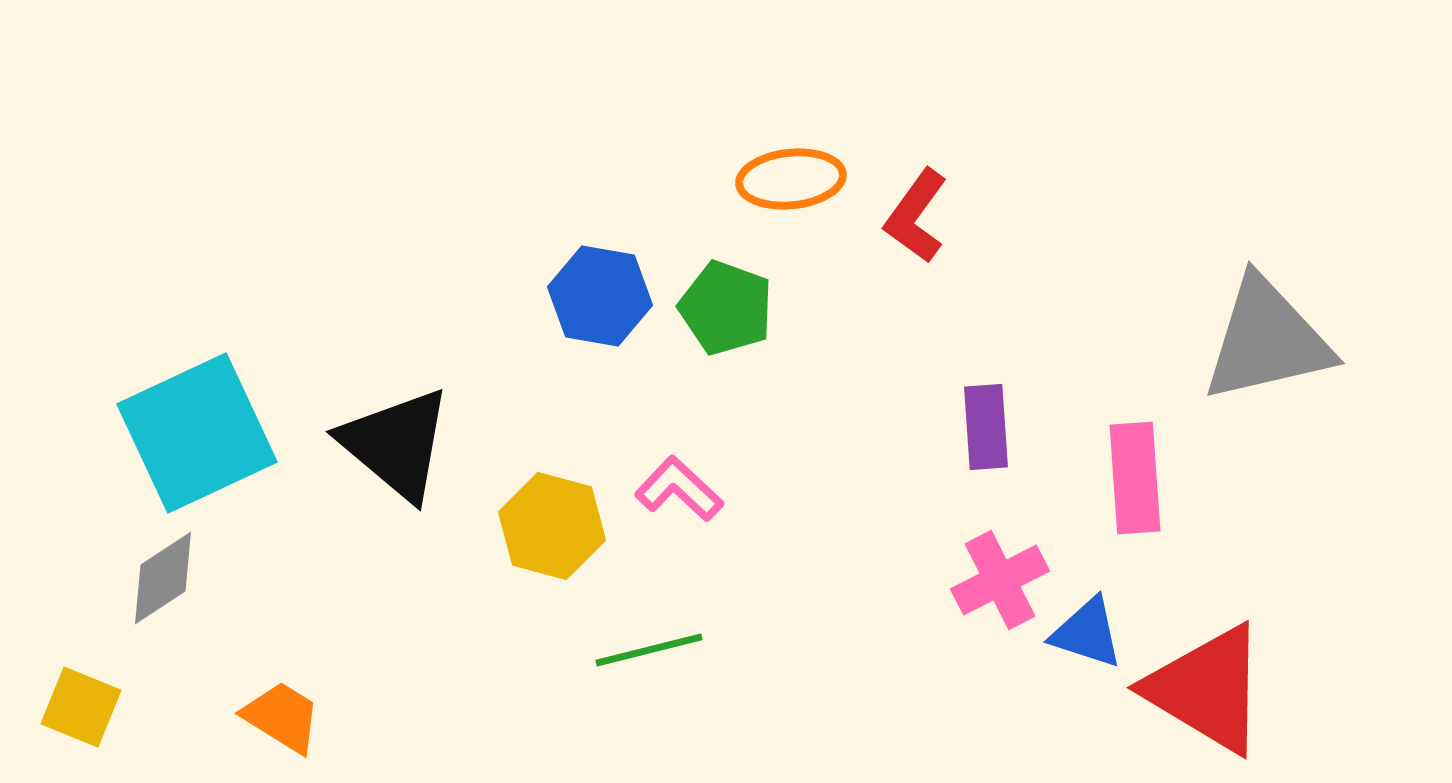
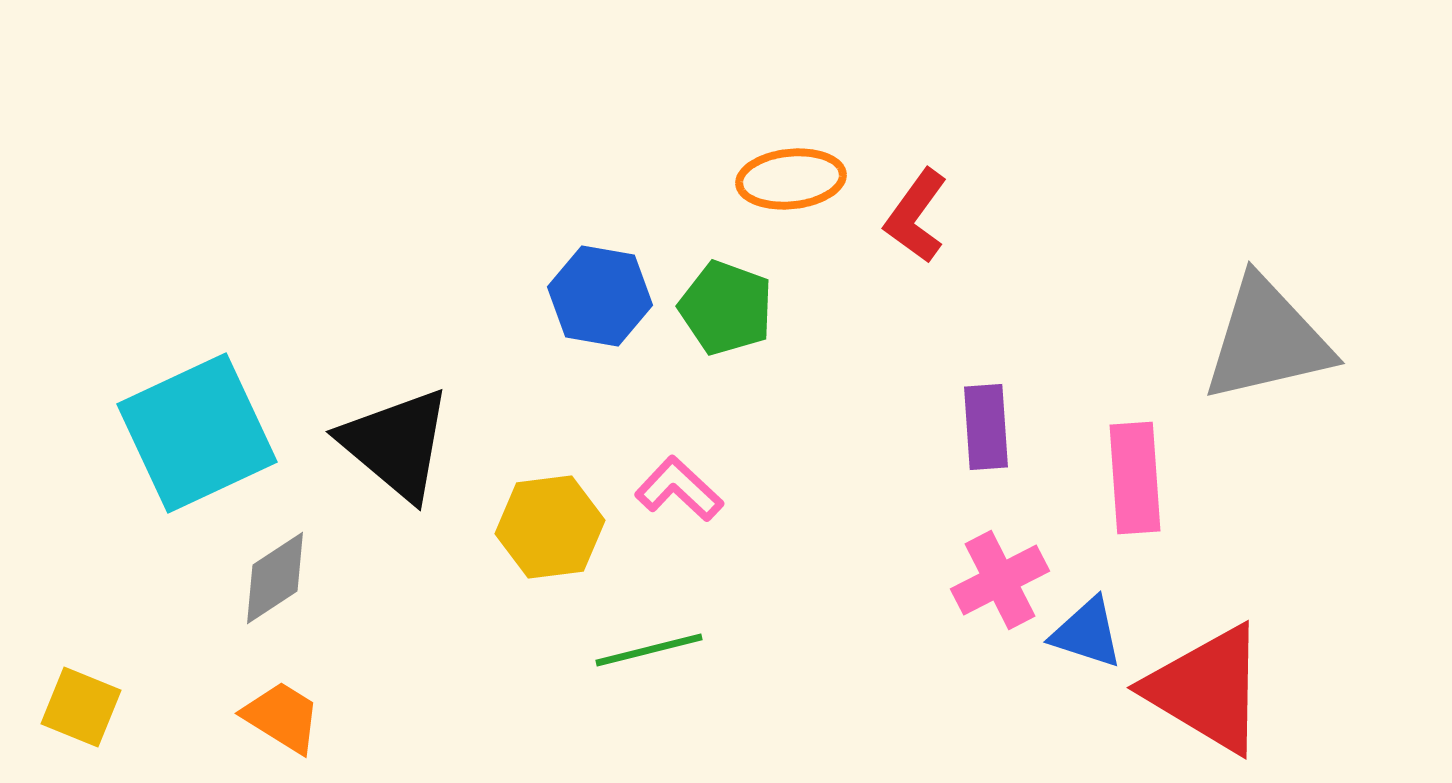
yellow hexagon: moved 2 px left, 1 px down; rotated 22 degrees counterclockwise
gray diamond: moved 112 px right
